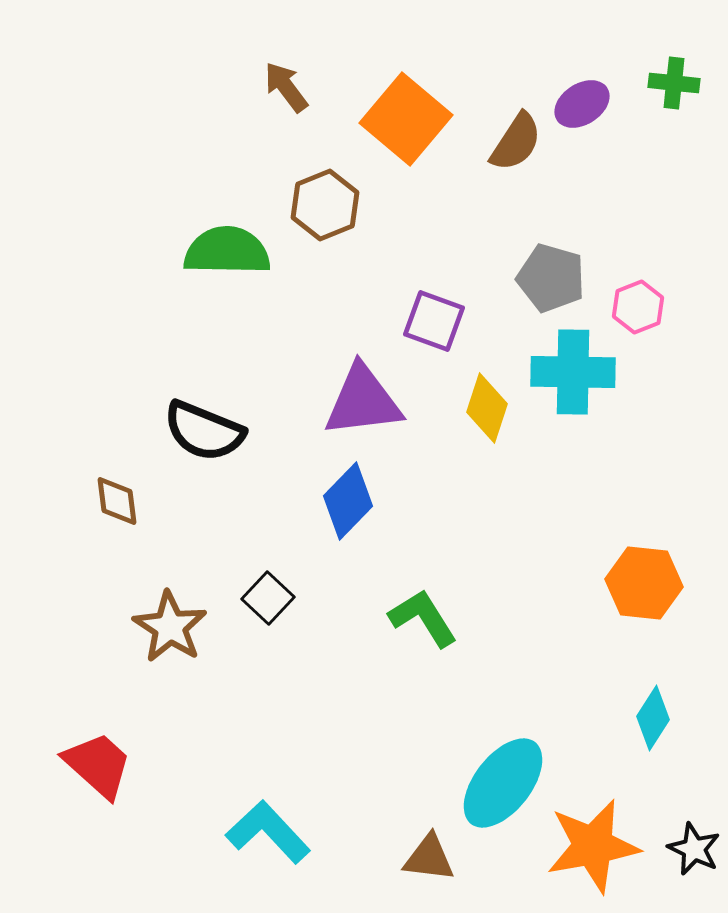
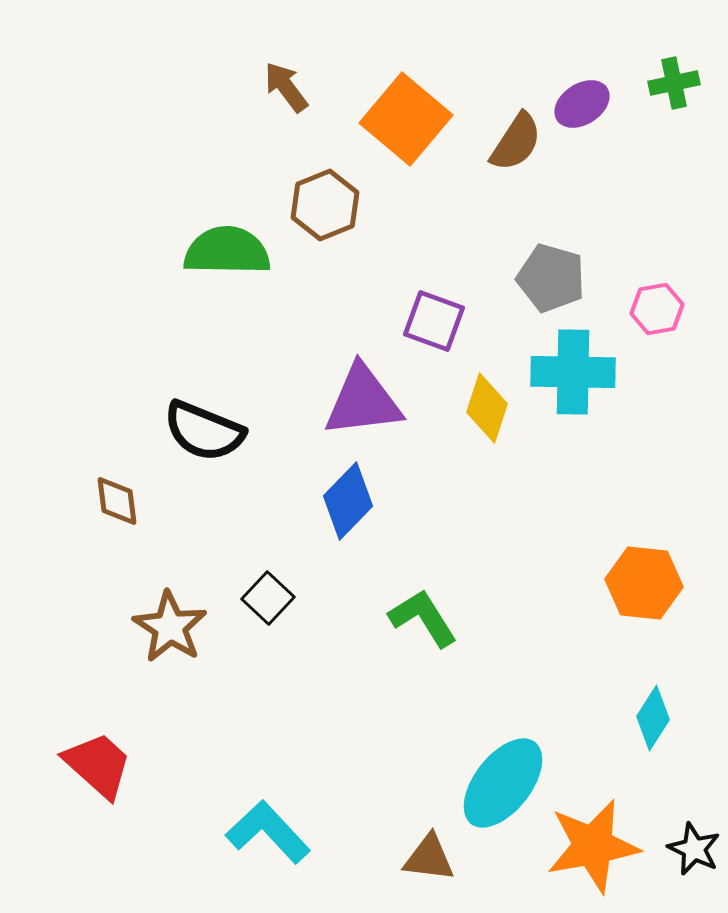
green cross: rotated 18 degrees counterclockwise
pink hexagon: moved 19 px right, 2 px down; rotated 12 degrees clockwise
